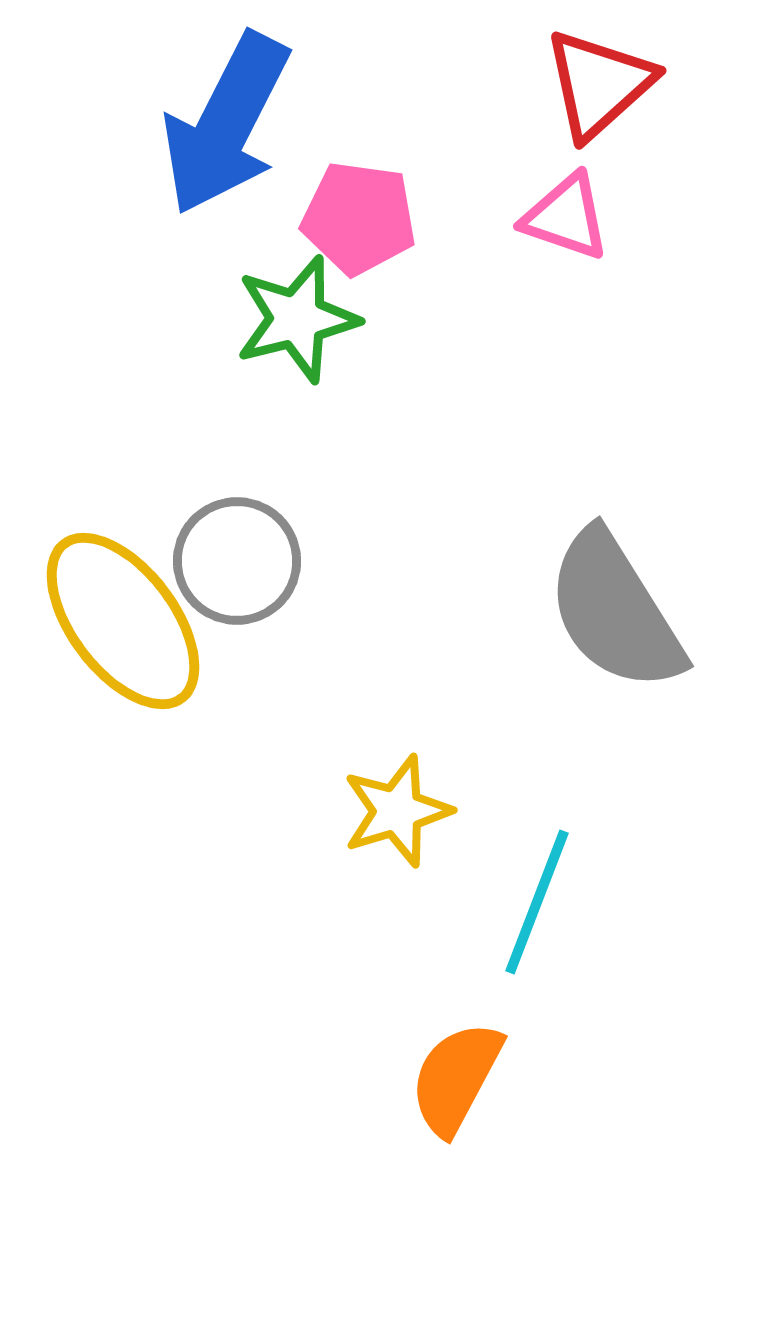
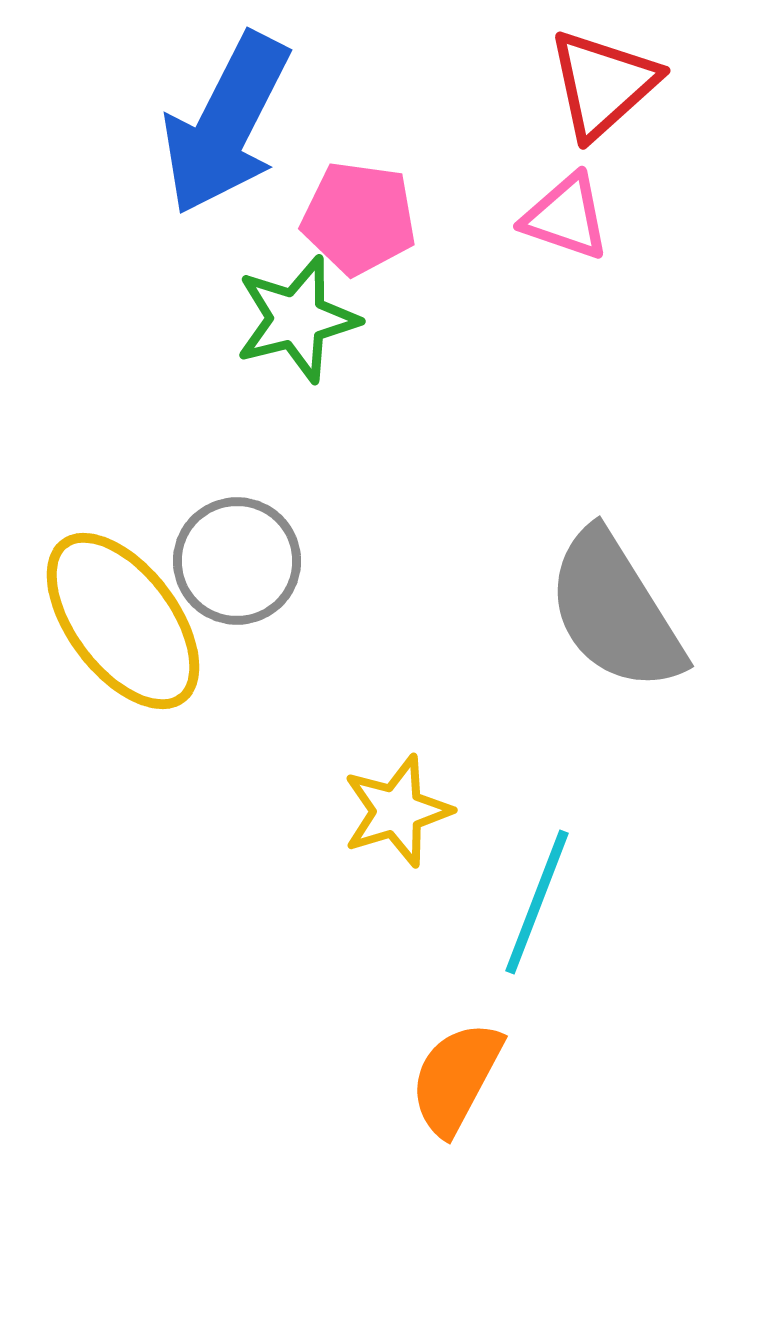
red triangle: moved 4 px right
